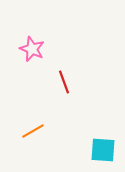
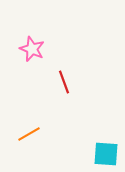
orange line: moved 4 px left, 3 px down
cyan square: moved 3 px right, 4 px down
